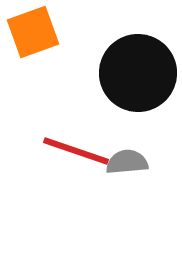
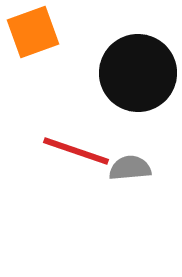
gray semicircle: moved 3 px right, 6 px down
